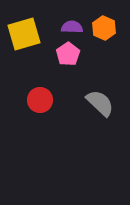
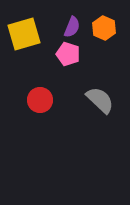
purple semicircle: rotated 110 degrees clockwise
pink pentagon: rotated 20 degrees counterclockwise
gray semicircle: moved 3 px up
